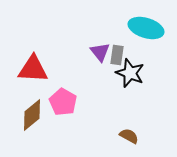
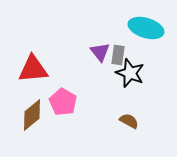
gray rectangle: moved 1 px right
red triangle: rotated 8 degrees counterclockwise
brown semicircle: moved 15 px up
